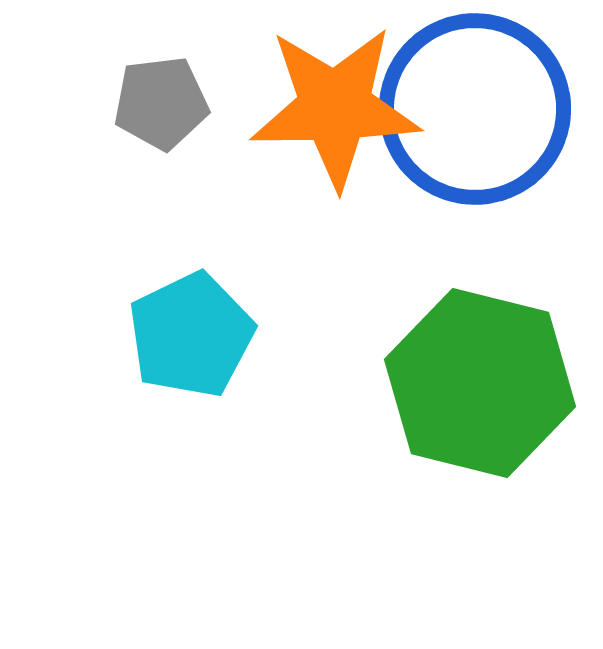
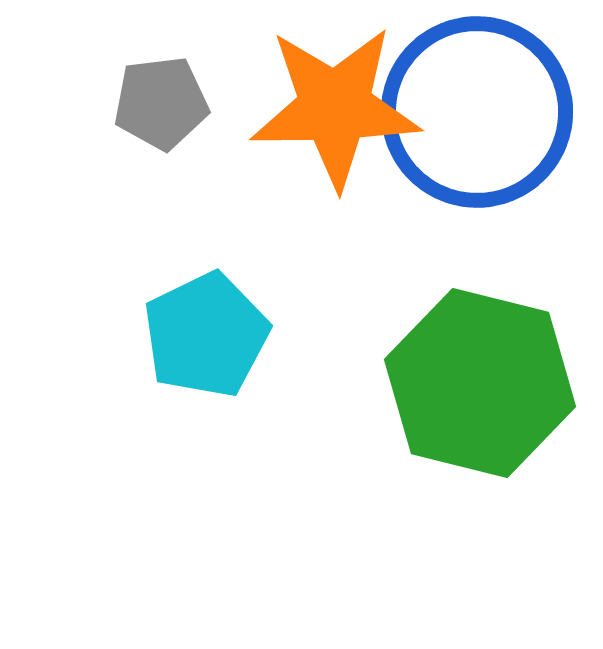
blue circle: moved 2 px right, 3 px down
cyan pentagon: moved 15 px right
